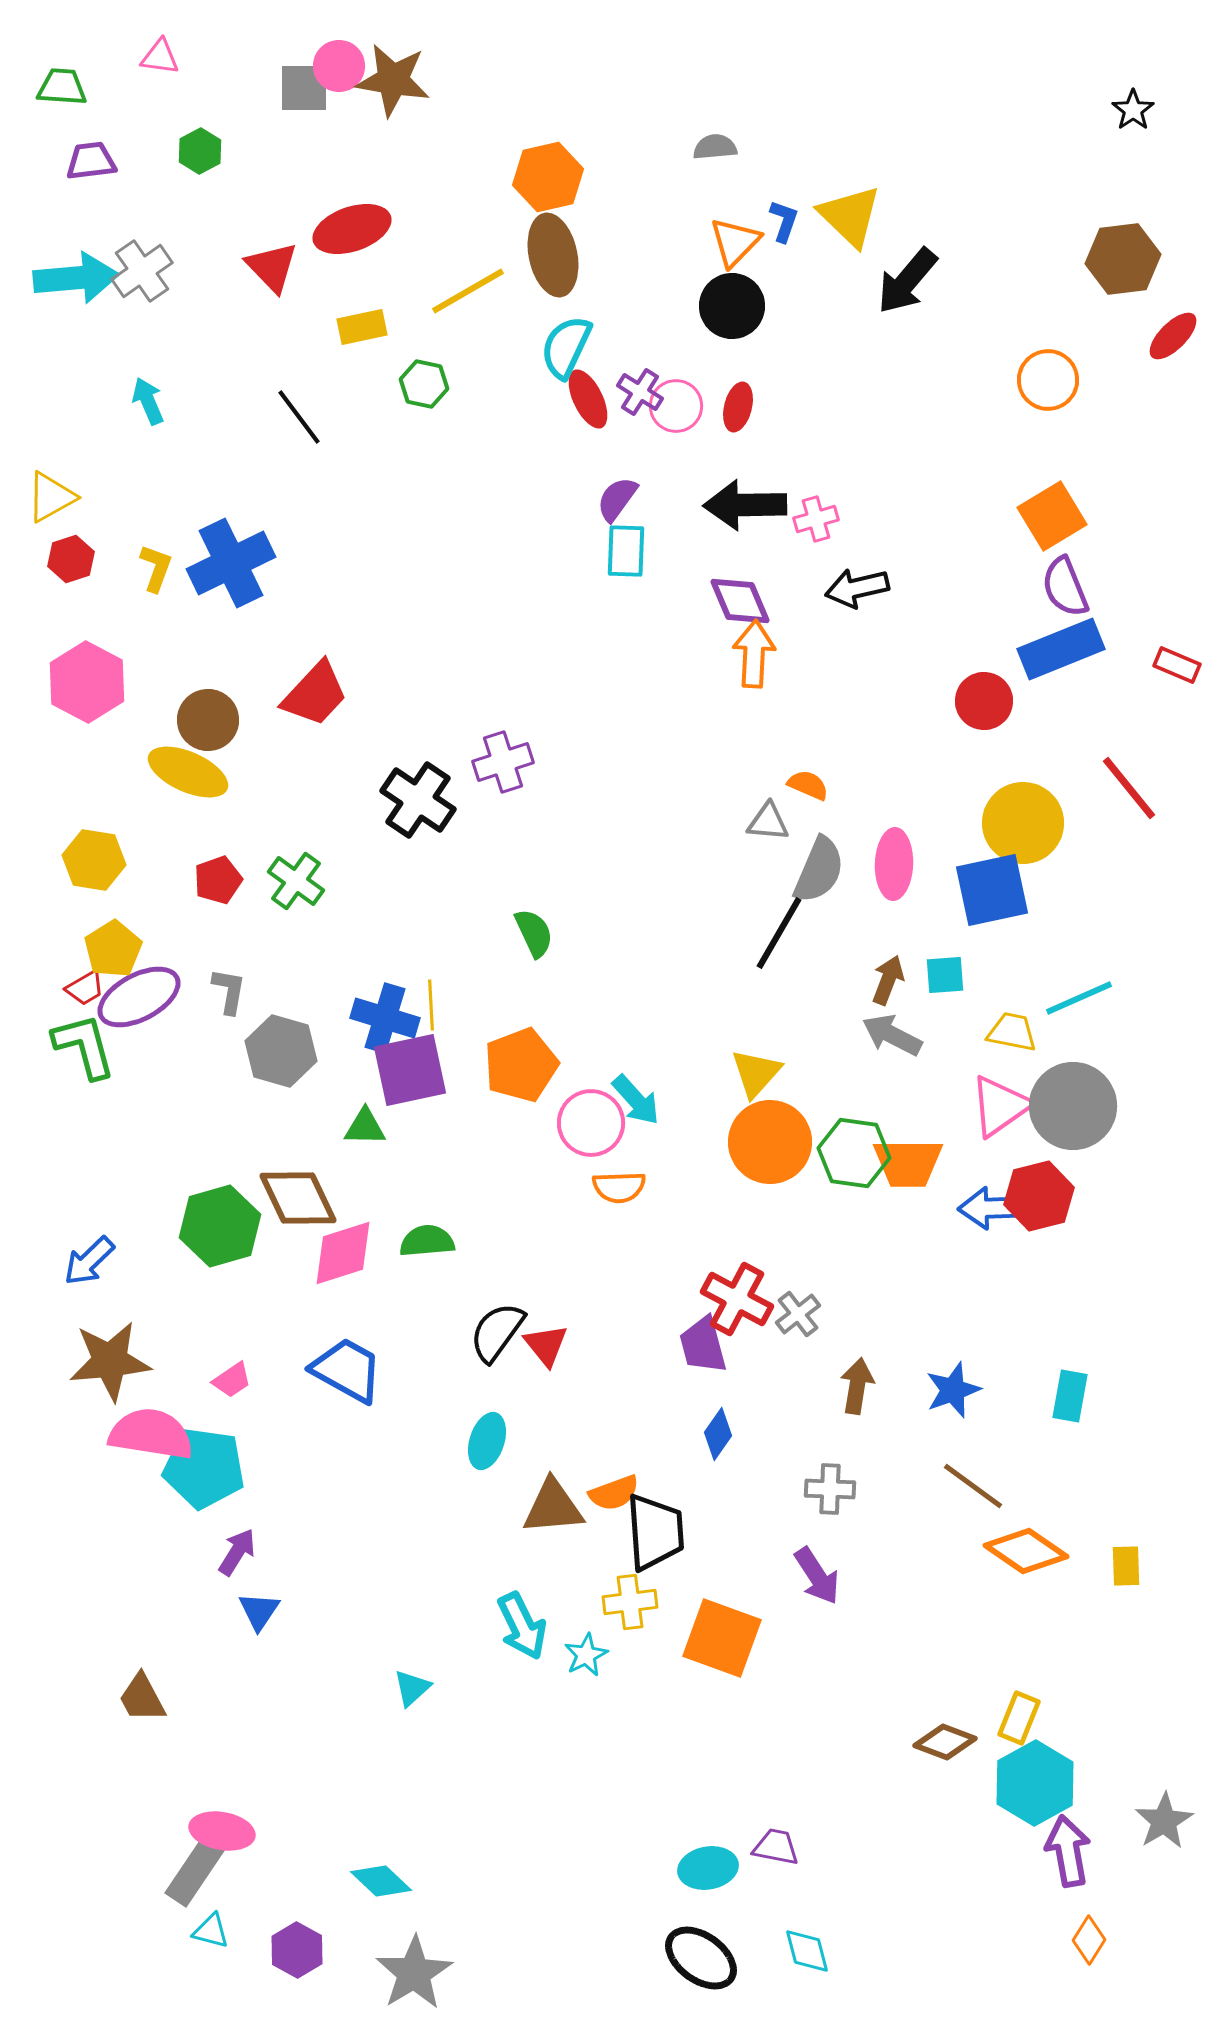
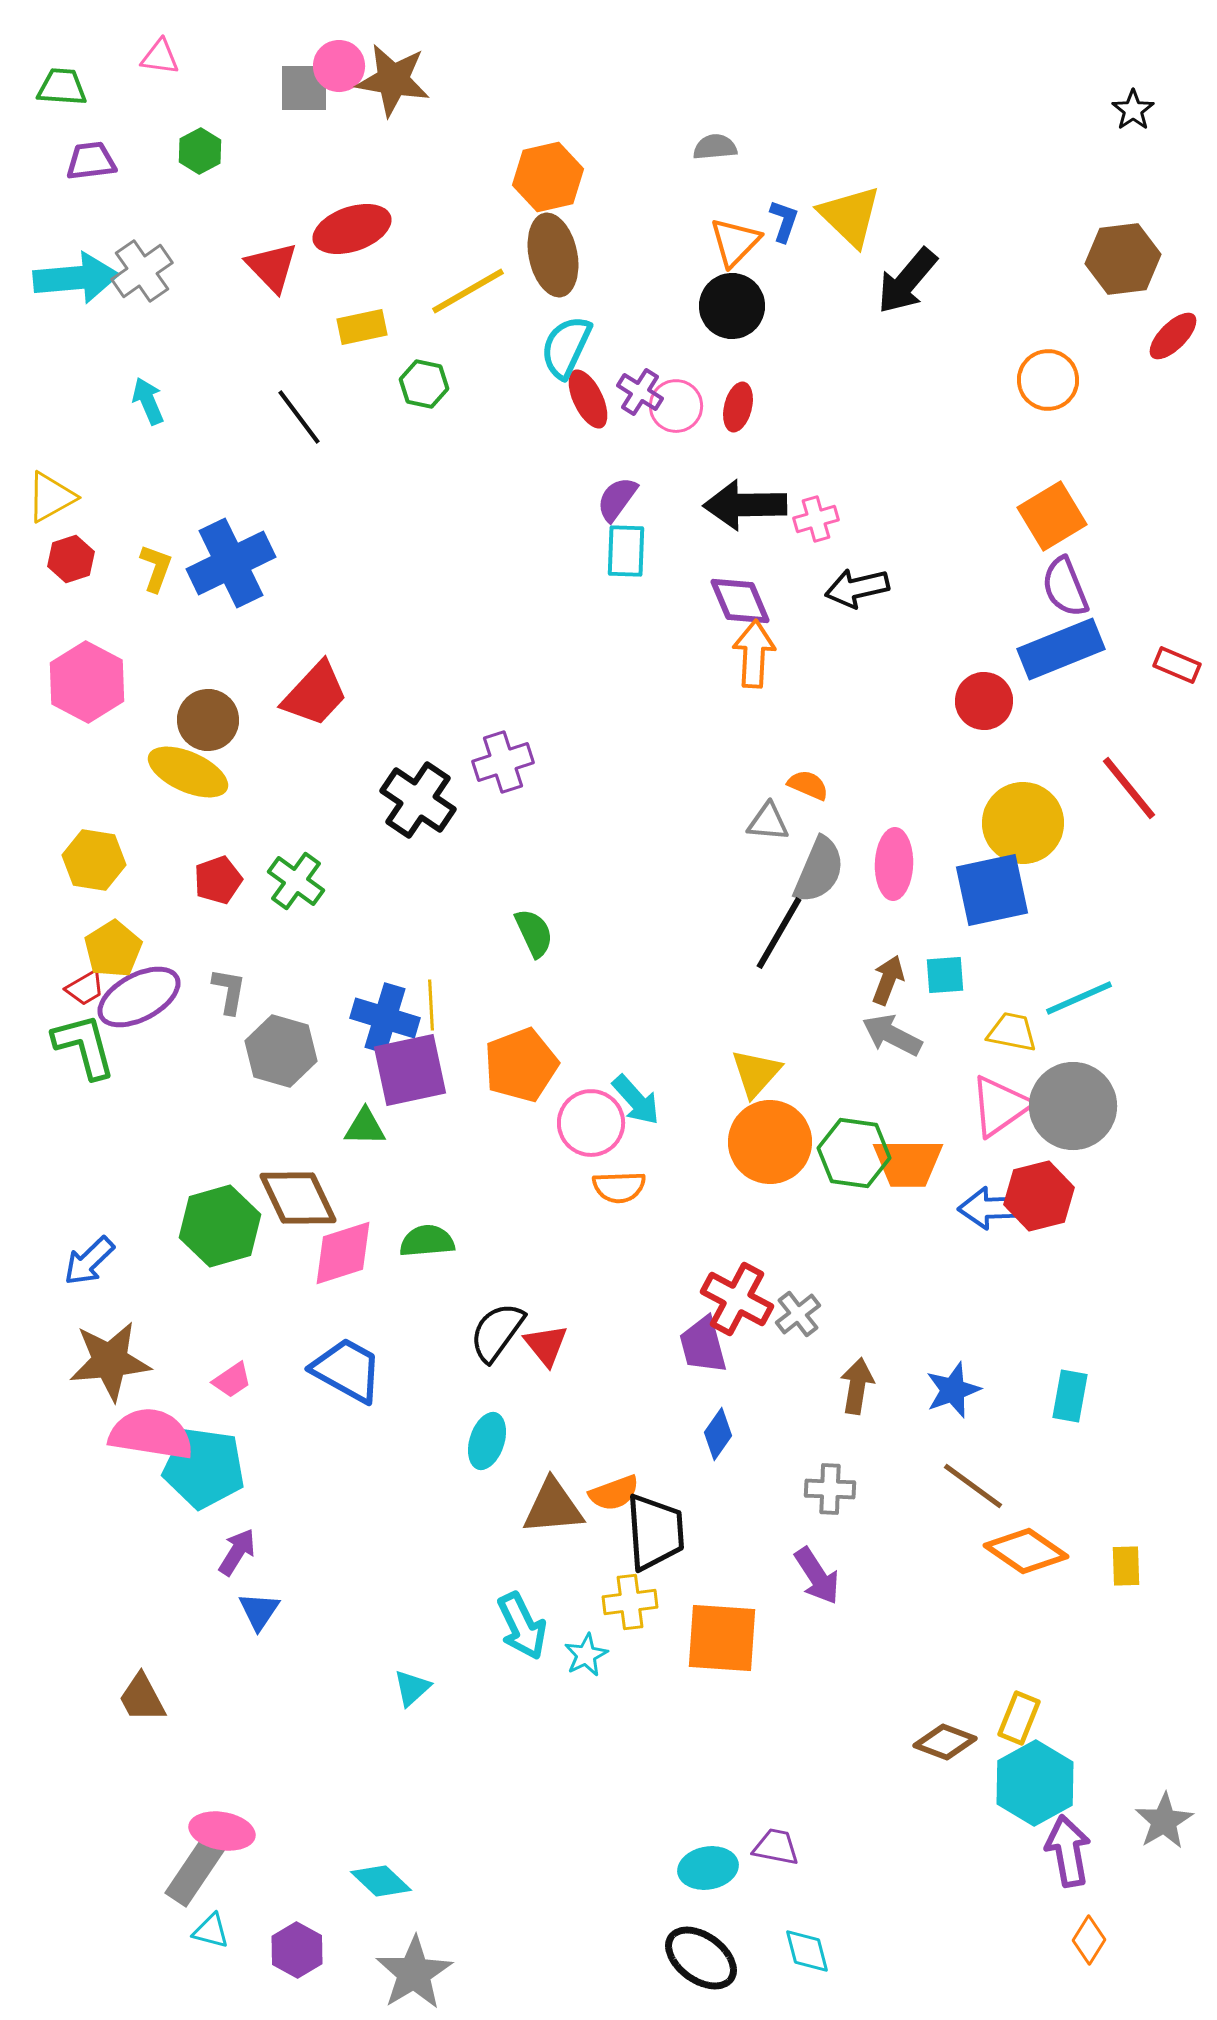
orange square at (722, 1638): rotated 16 degrees counterclockwise
